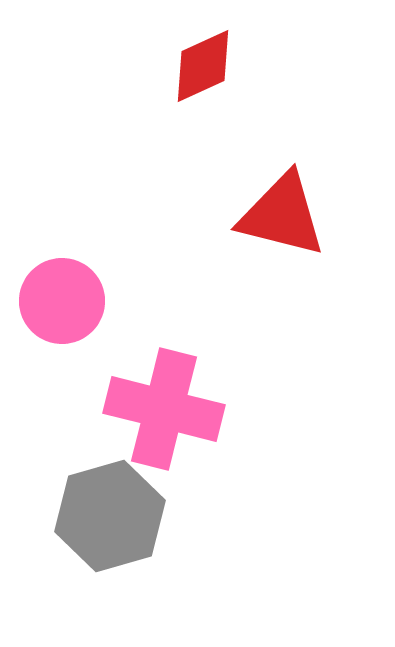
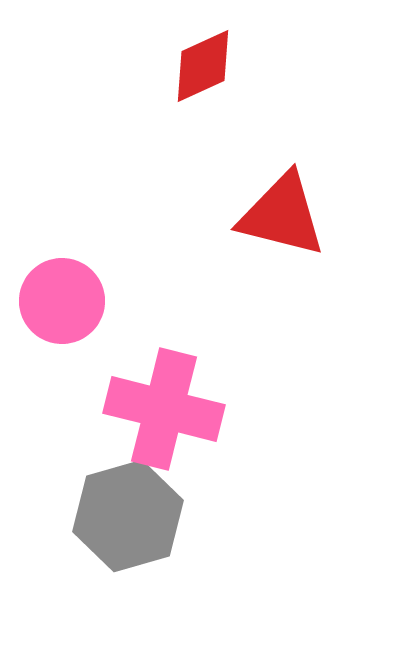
gray hexagon: moved 18 px right
